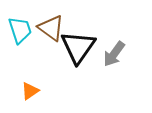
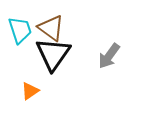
black triangle: moved 25 px left, 7 px down
gray arrow: moved 5 px left, 2 px down
